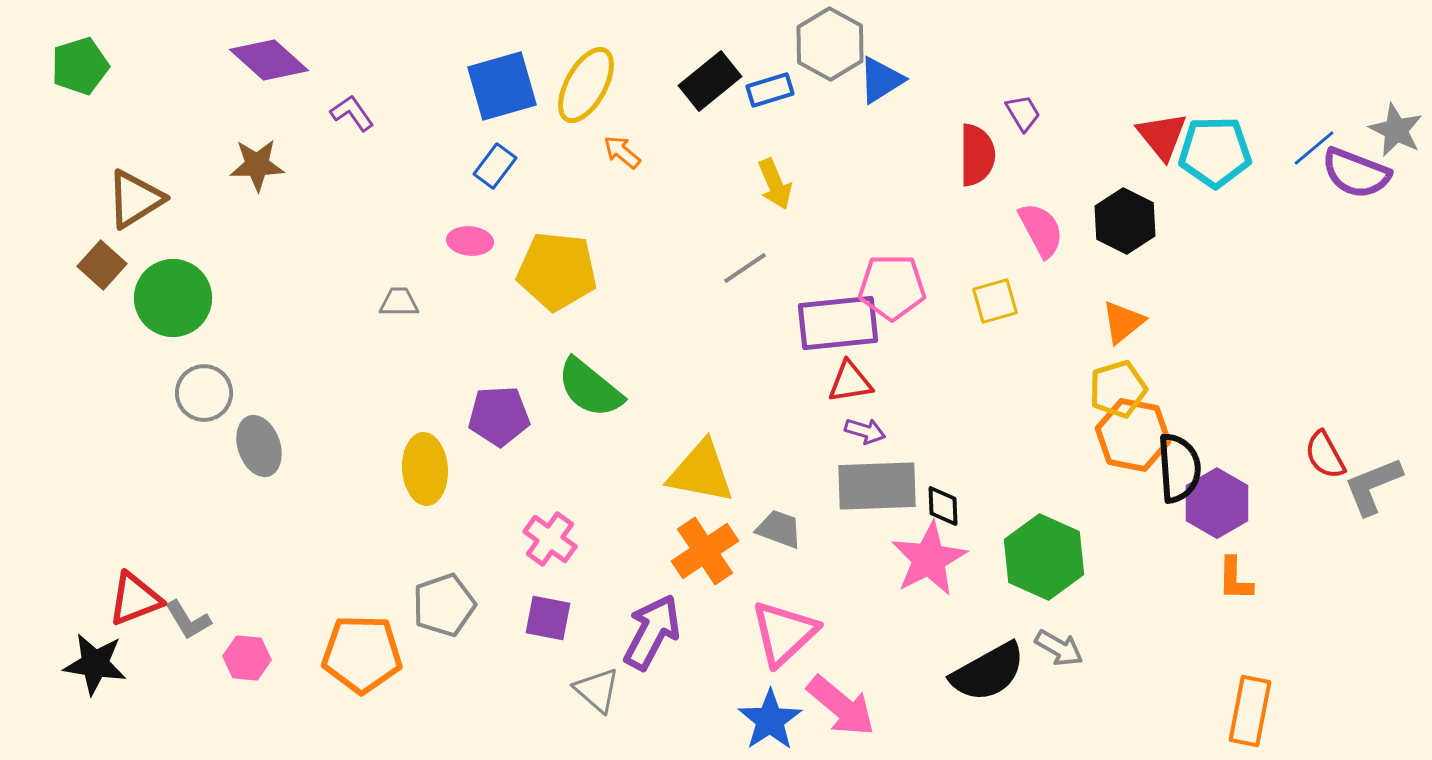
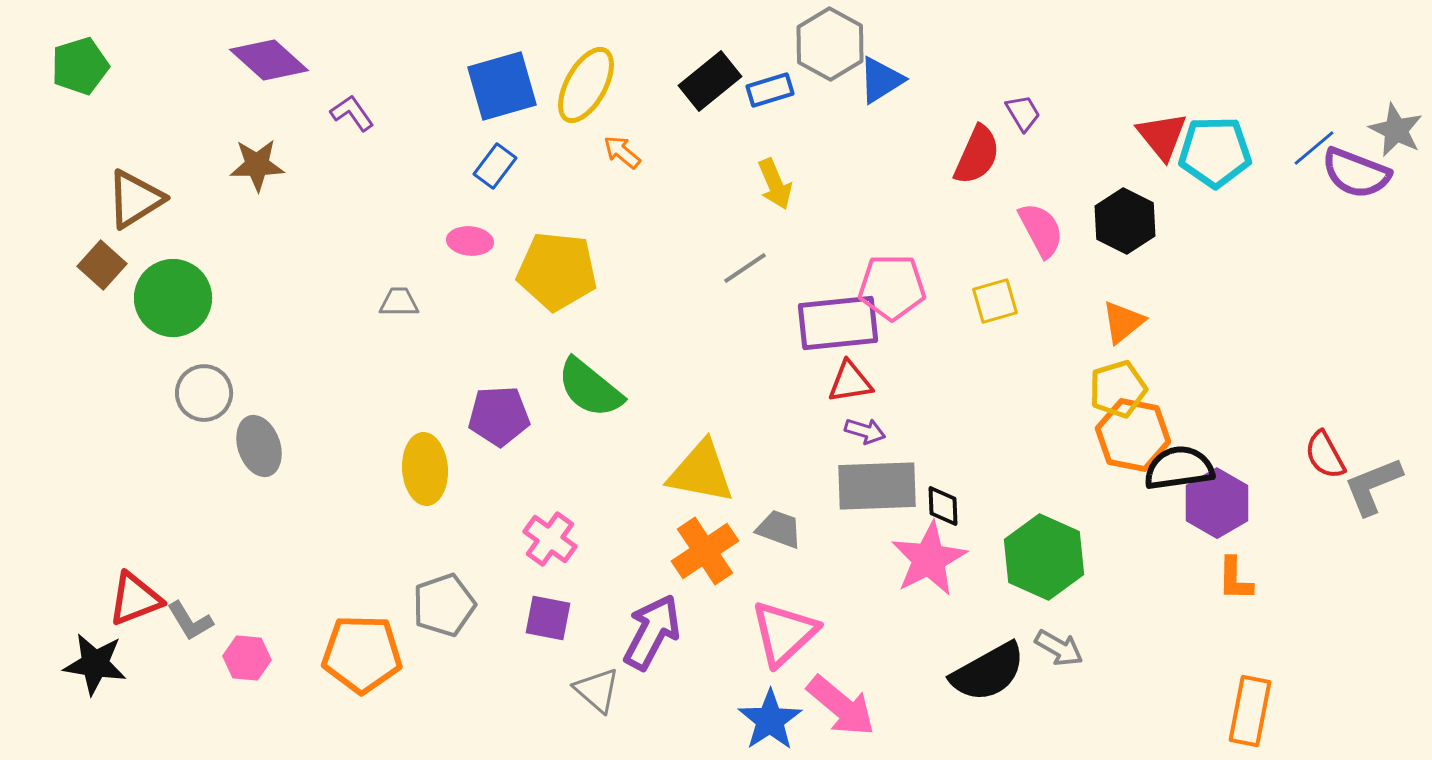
red semicircle at (977, 155): rotated 24 degrees clockwise
black semicircle at (1179, 468): rotated 94 degrees counterclockwise
gray L-shape at (188, 620): moved 2 px right, 1 px down
